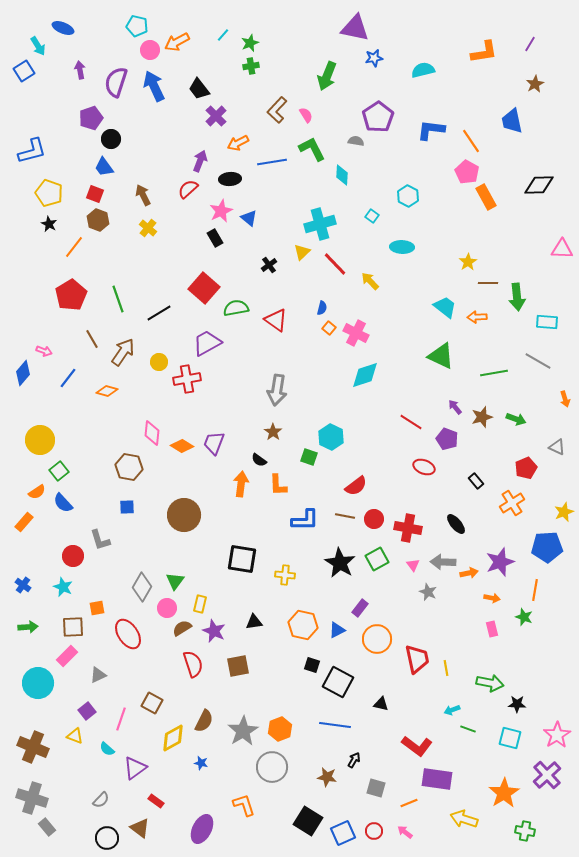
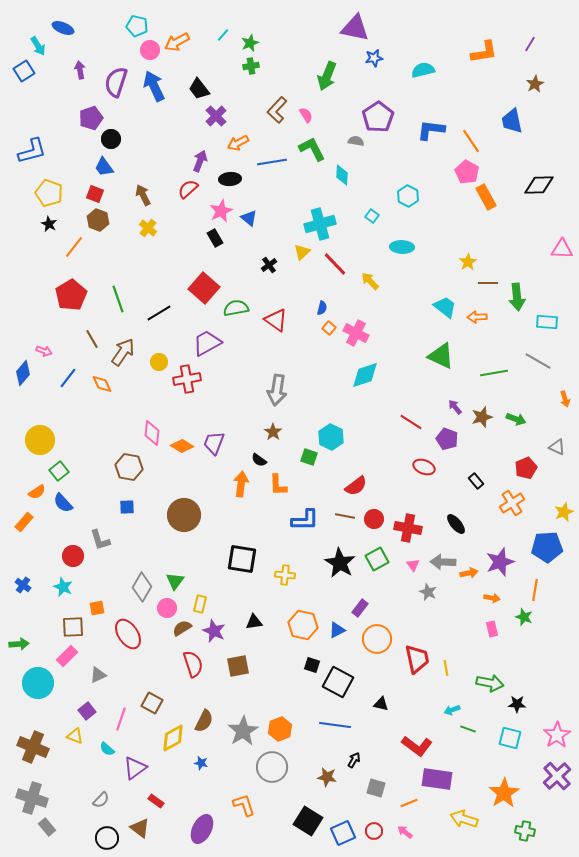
orange diamond at (107, 391): moved 5 px left, 7 px up; rotated 50 degrees clockwise
green arrow at (28, 627): moved 9 px left, 17 px down
purple cross at (547, 775): moved 10 px right, 1 px down
